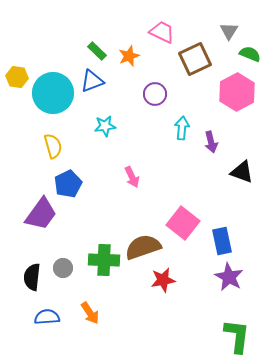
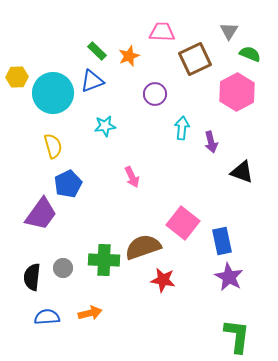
pink trapezoid: rotated 24 degrees counterclockwise
yellow hexagon: rotated 10 degrees counterclockwise
red star: rotated 20 degrees clockwise
orange arrow: rotated 70 degrees counterclockwise
